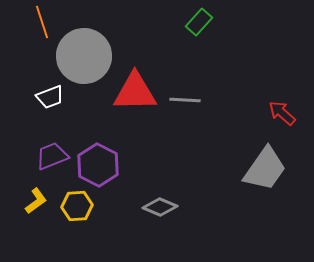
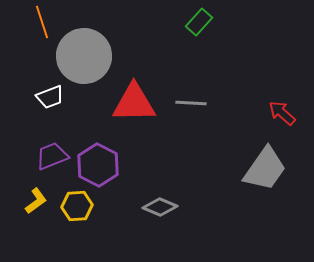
red triangle: moved 1 px left, 11 px down
gray line: moved 6 px right, 3 px down
